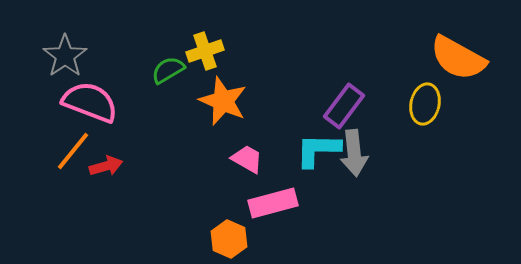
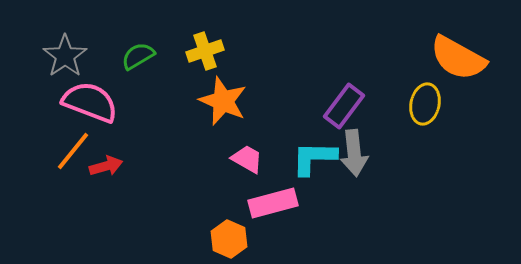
green semicircle: moved 30 px left, 14 px up
cyan L-shape: moved 4 px left, 8 px down
